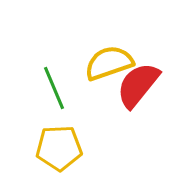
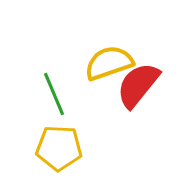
green line: moved 6 px down
yellow pentagon: rotated 6 degrees clockwise
